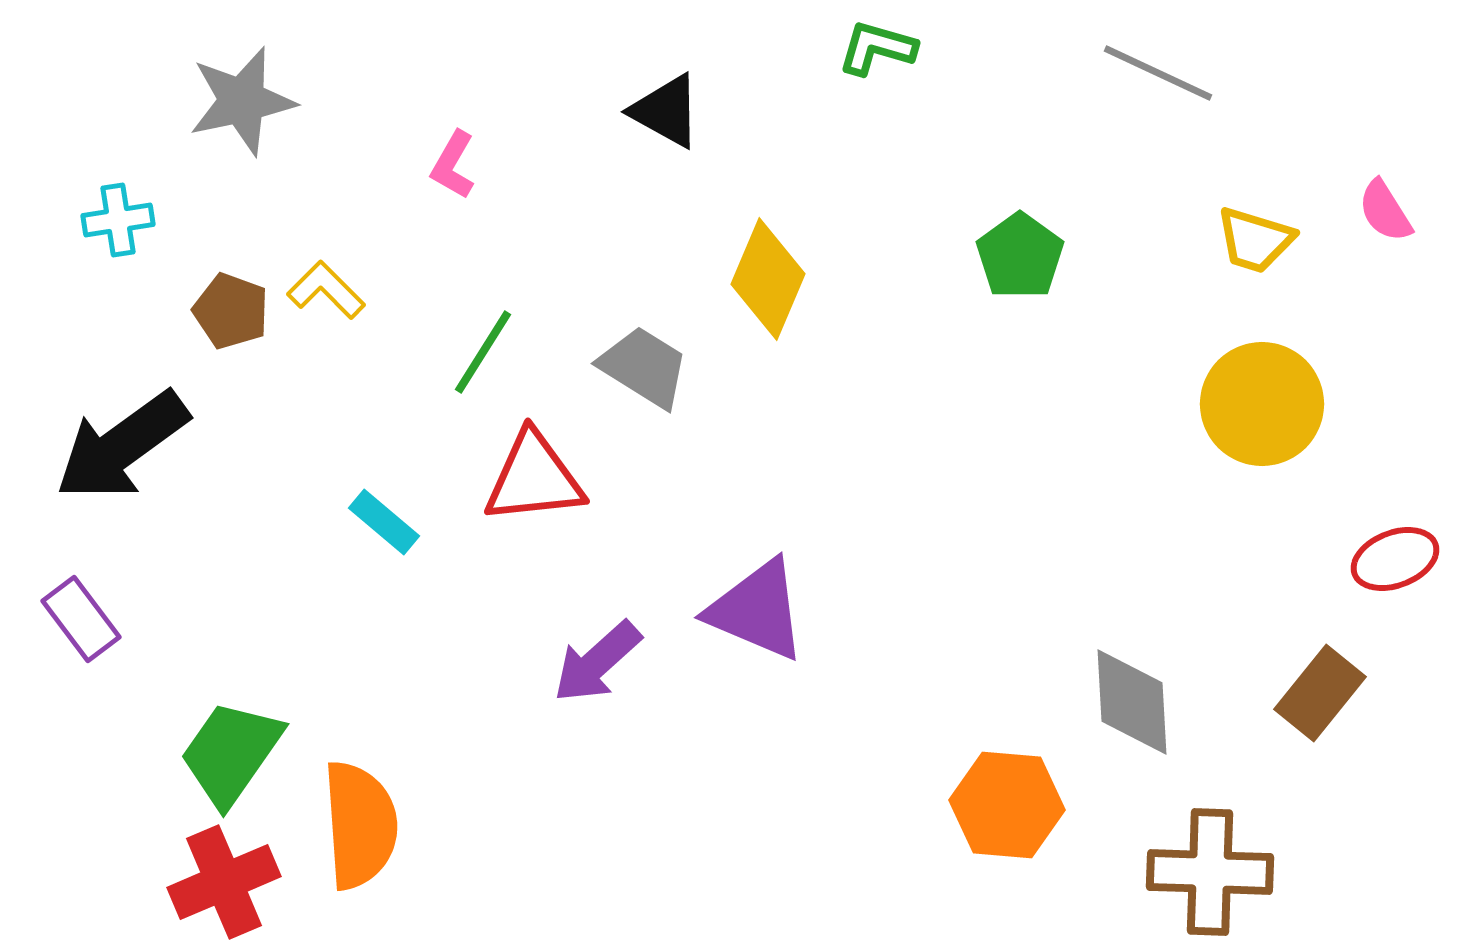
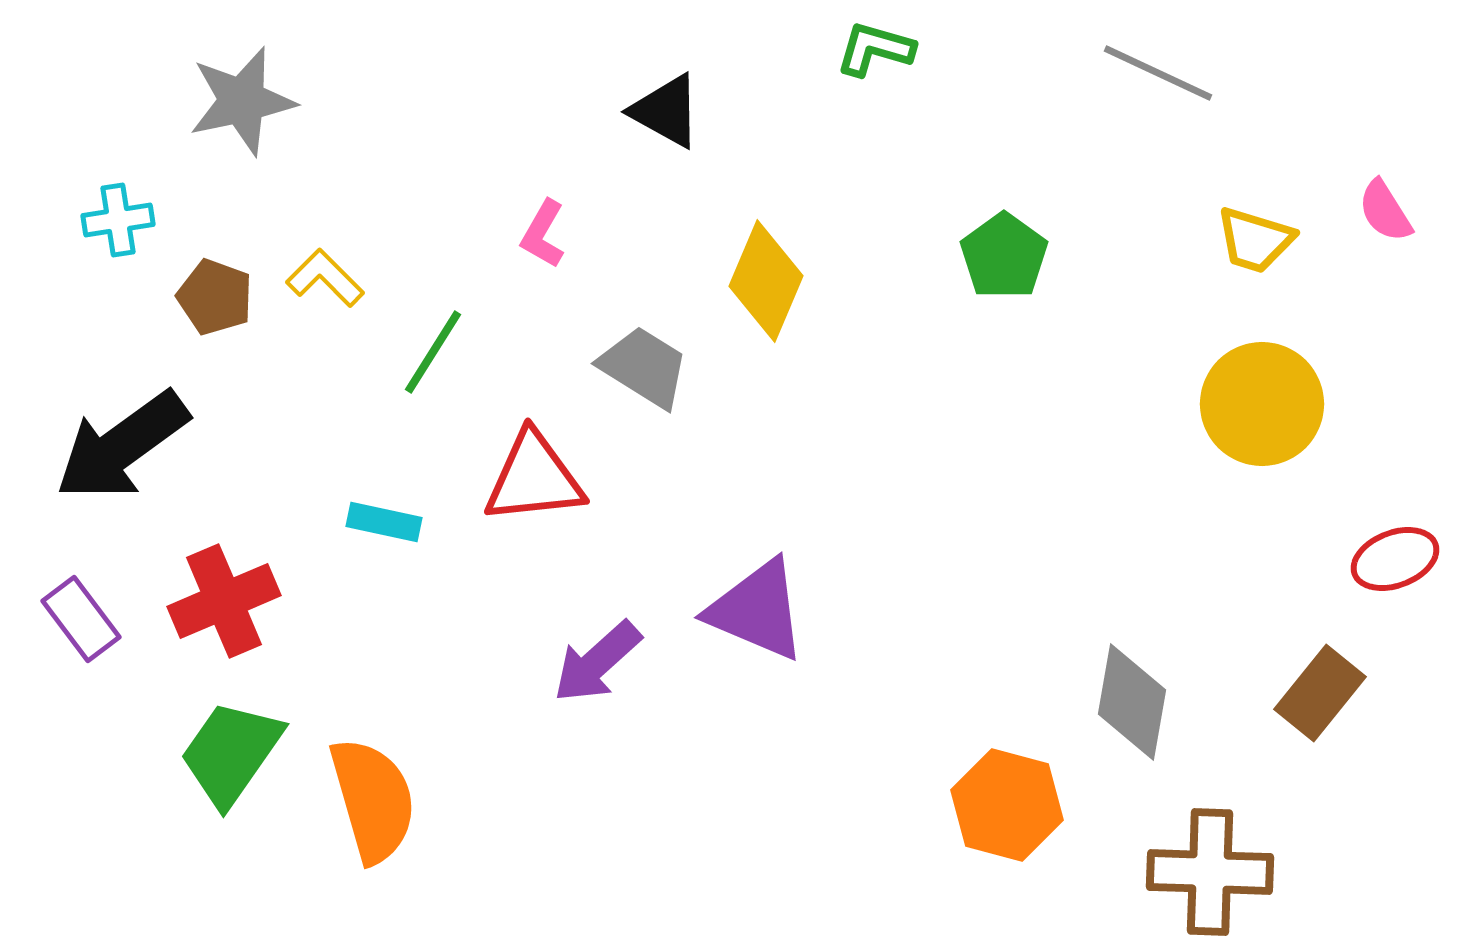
green L-shape: moved 2 px left, 1 px down
pink L-shape: moved 90 px right, 69 px down
green pentagon: moved 16 px left
yellow diamond: moved 2 px left, 2 px down
yellow L-shape: moved 1 px left, 12 px up
brown pentagon: moved 16 px left, 14 px up
green line: moved 50 px left
cyan rectangle: rotated 28 degrees counterclockwise
gray diamond: rotated 13 degrees clockwise
orange hexagon: rotated 10 degrees clockwise
orange semicircle: moved 13 px right, 25 px up; rotated 12 degrees counterclockwise
red cross: moved 281 px up
